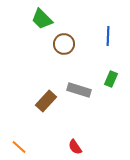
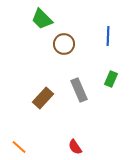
gray rectangle: rotated 50 degrees clockwise
brown rectangle: moved 3 px left, 3 px up
